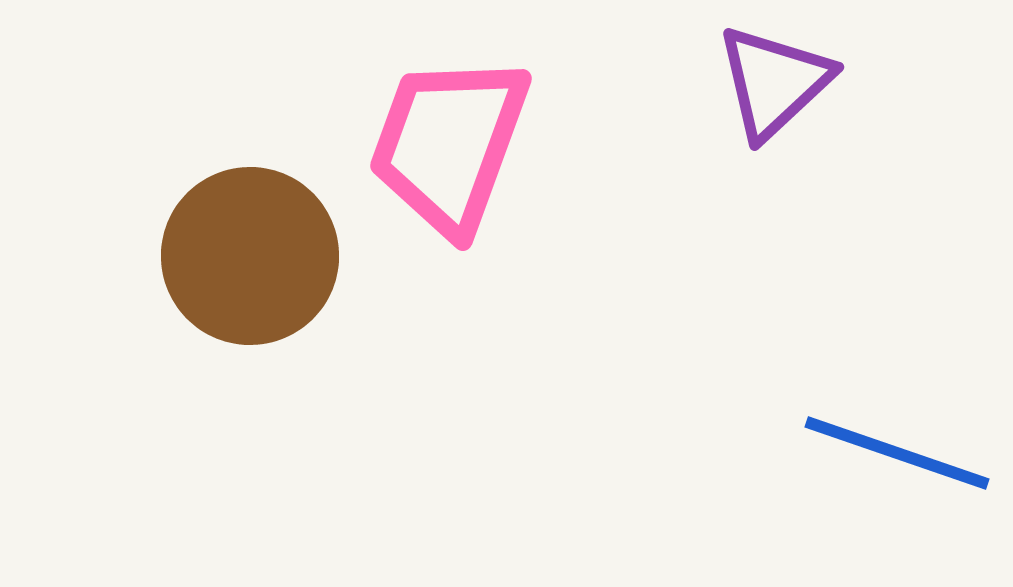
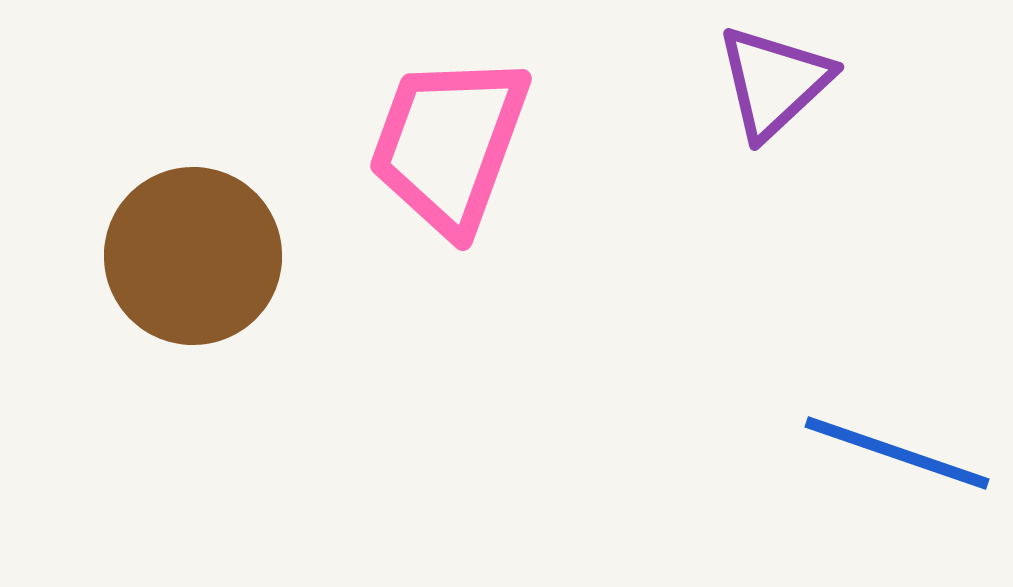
brown circle: moved 57 px left
